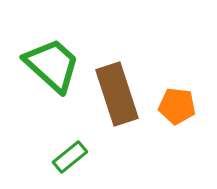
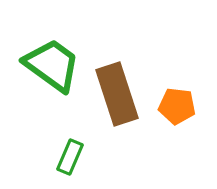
green trapezoid: rotated 6 degrees counterclockwise
green rectangle: rotated 28 degrees counterclockwise
